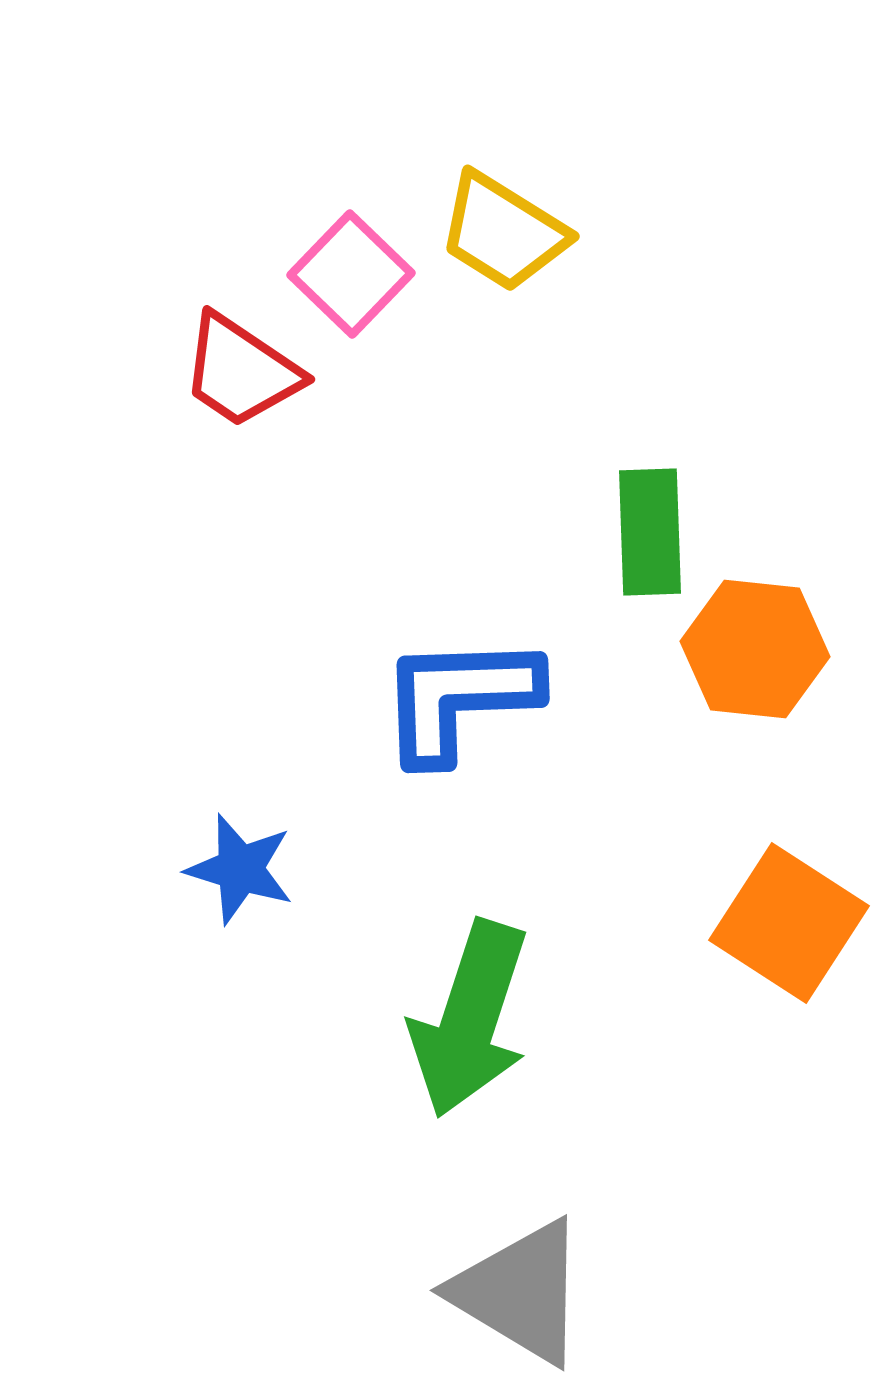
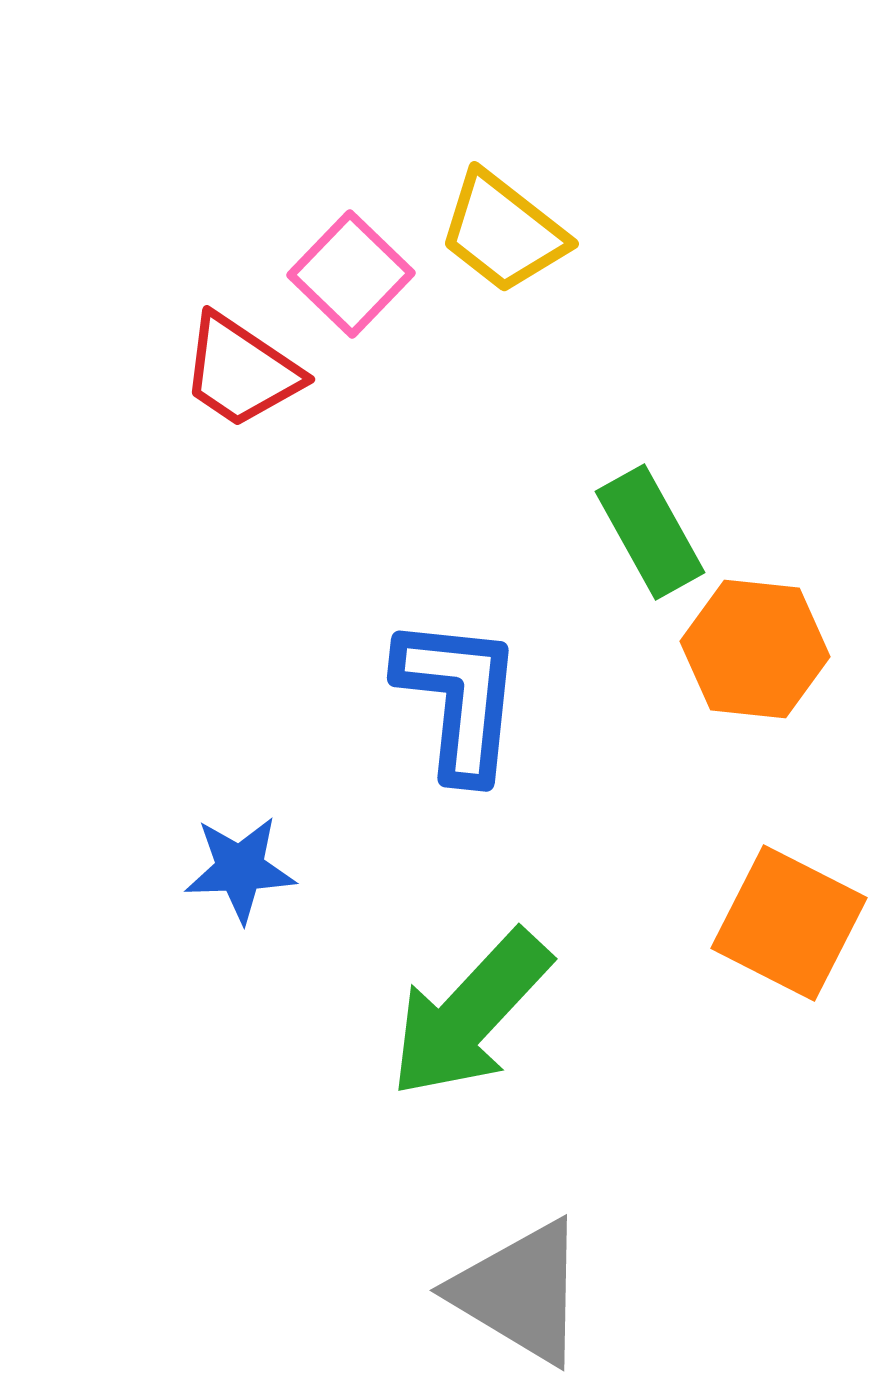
yellow trapezoid: rotated 6 degrees clockwise
green rectangle: rotated 27 degrees counterclockwise
blue L-shape: rotated 98 degrees clockwise
blue star: rotated 19 degrees counterclockwise
orange square: rotated 6 degrees counterclockwise
green arrow: moved 5 px up; rotated 25 degrees clockwise
